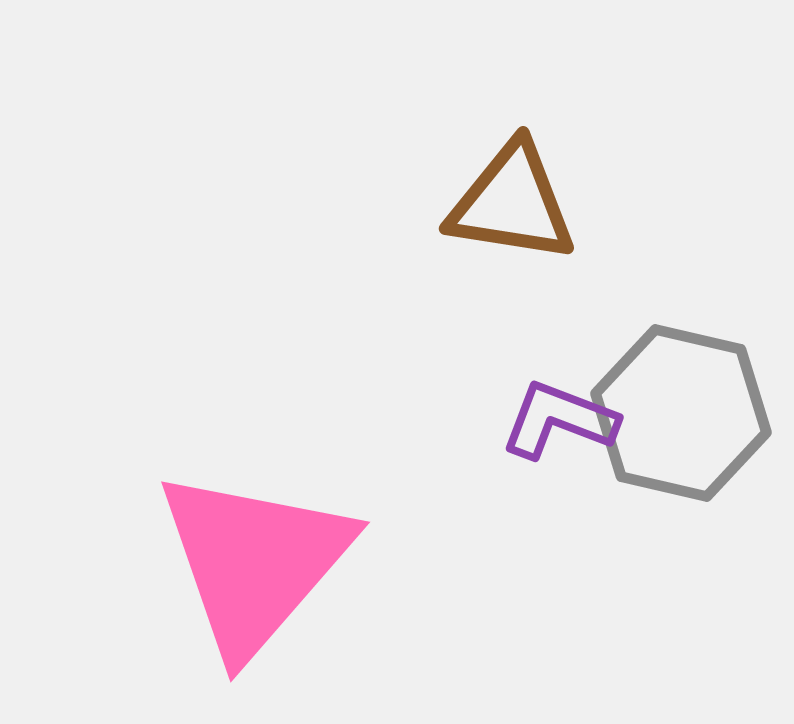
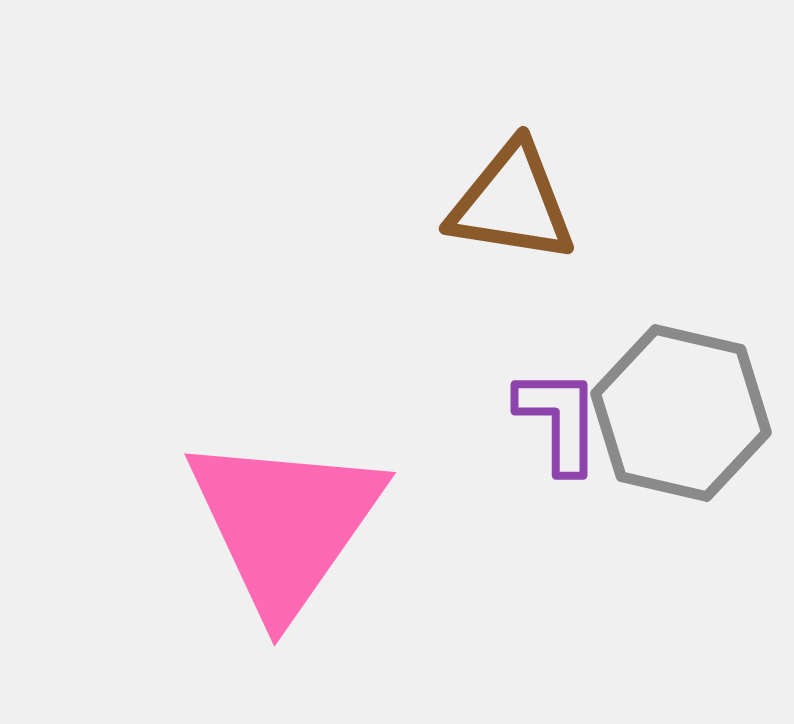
purple L-shape: rotated 69 degrees clockwise
pink triangle: moved 31 px right, 38 px up; rotated 6 degrees counterclockwise
